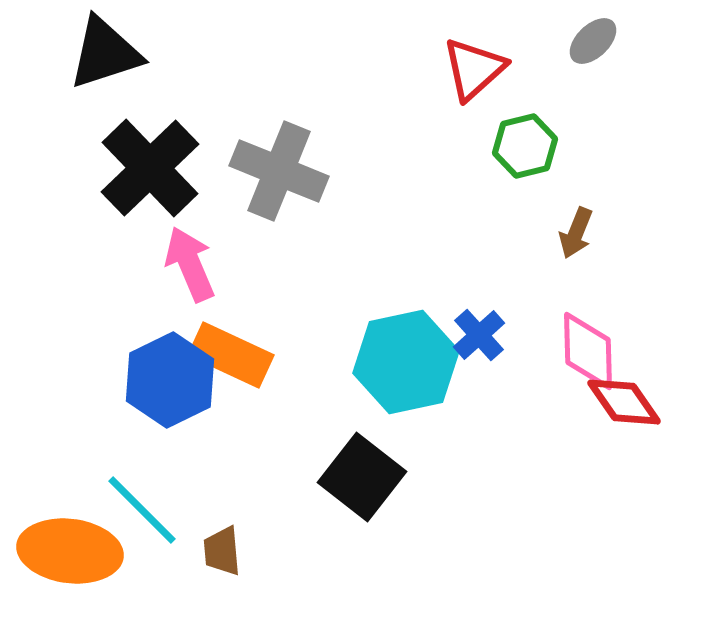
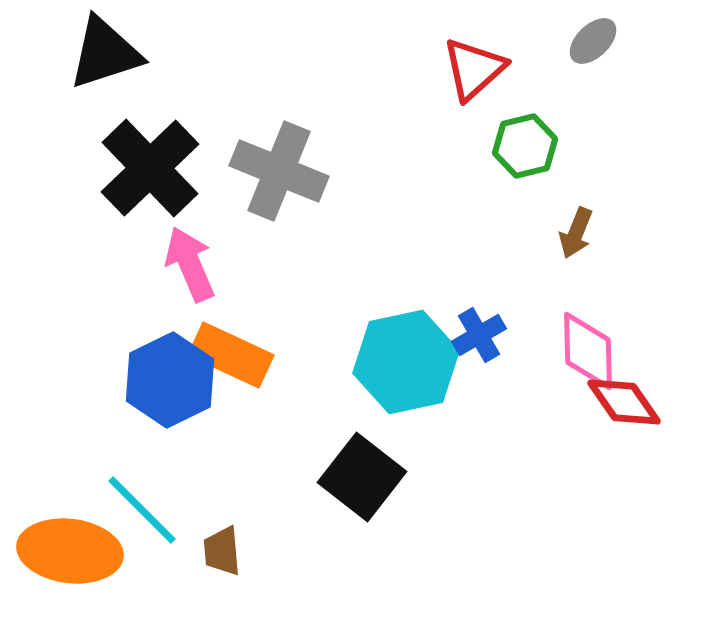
blue cross: rotated 12 degrees clockwise
